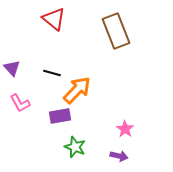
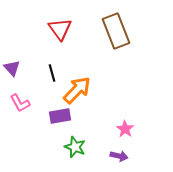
red triangle: moved 6 px right, 10 px down; rotated 15 degrees clockwise
black line: rotated 60 degrees clockwise
